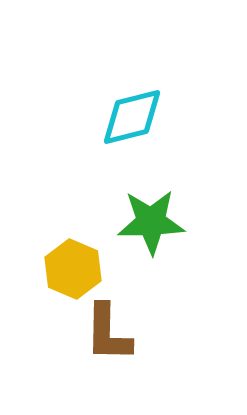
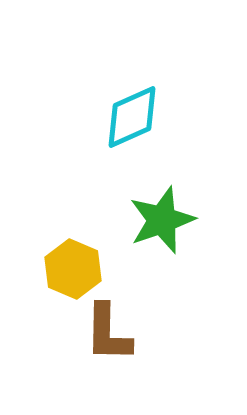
cyan diamond: rotated 10 degrees counterclockwise
green star: moved 11 px right, 2 px up; rotated 18 degrees counterclockwise
